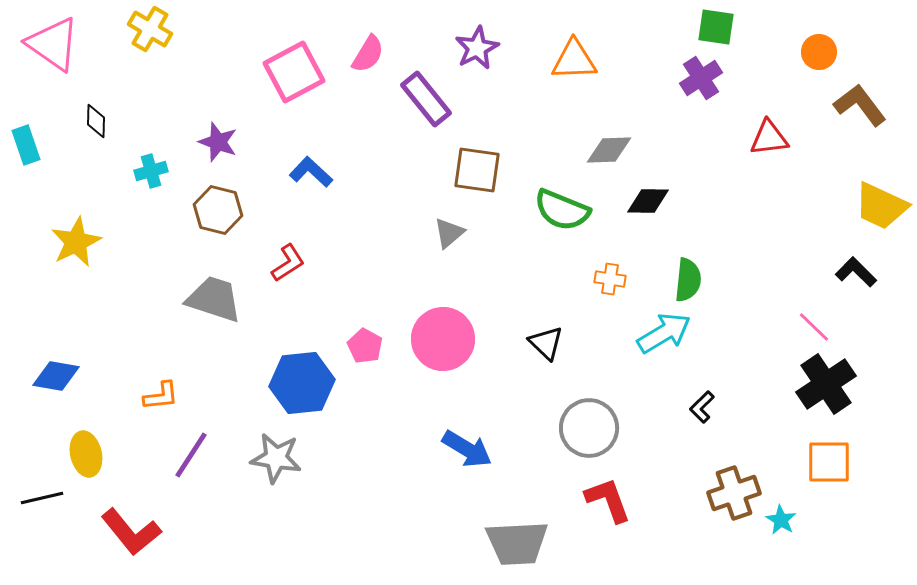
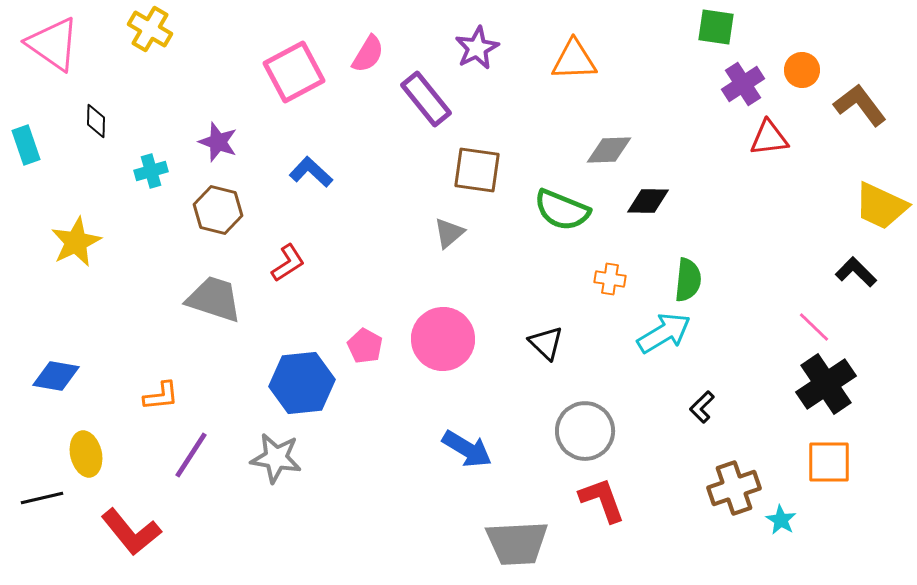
orange circle at (819, 52): moved 17 px left, 18 px down
purple cross at (701, 78): moved 42 px right, 6 px down
gray circle at (589, 428): moved 4 px left, 3 px down
brown cross at (734, 493): moved 5 px up
red L-shape at (608, 500): moved 6 px left
